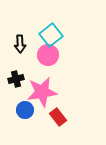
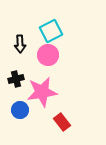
cyan square: moved 4 px up; rotated 10 degrees clockwise
blue circle: moved 5 px left
red rectangle: moved 4 px right, 5 px down
